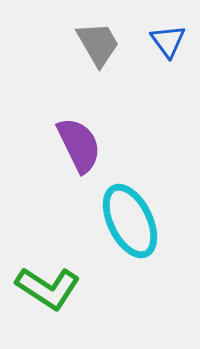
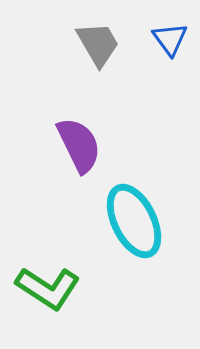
blue triangle: moved 2 px right, 2 px up
cyan ellipse: moved 4 px right
